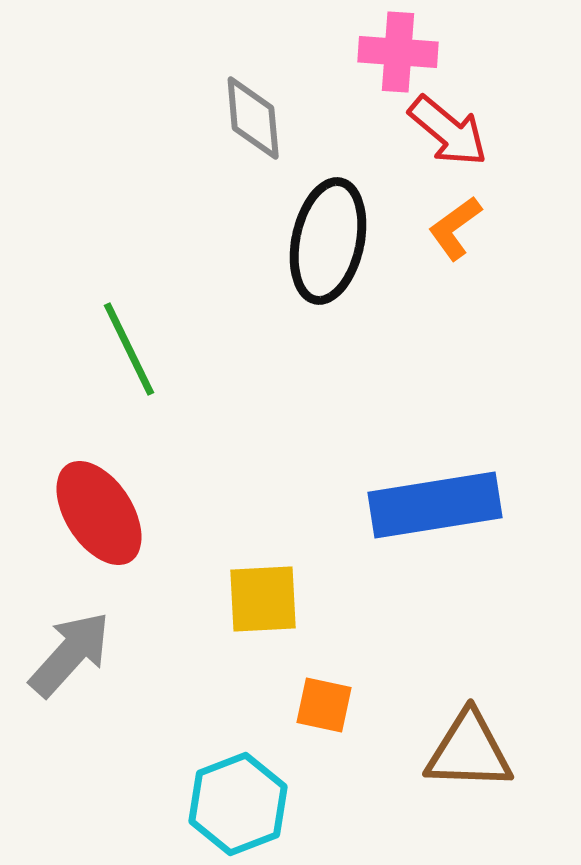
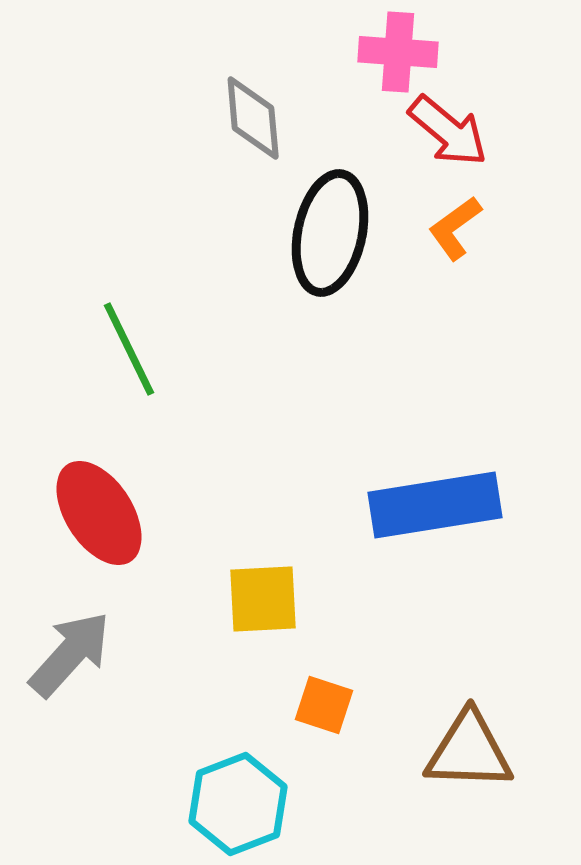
black ellipse: moved 2 px right, 8 px up
orange square: rotated 6 degrees clockwise
